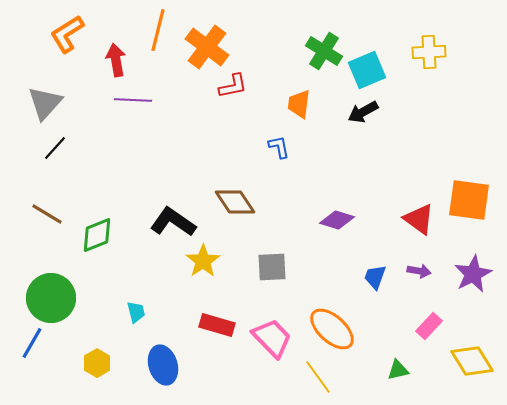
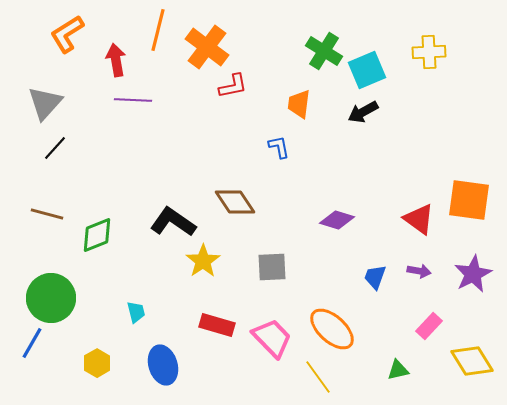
brown line: rotated 16 degrees counterclockwise
